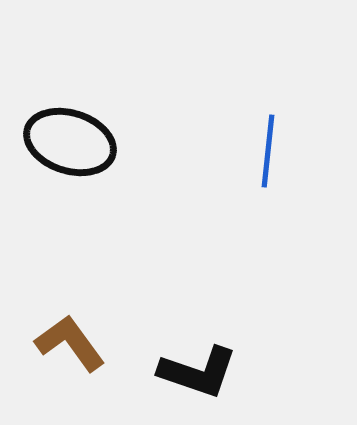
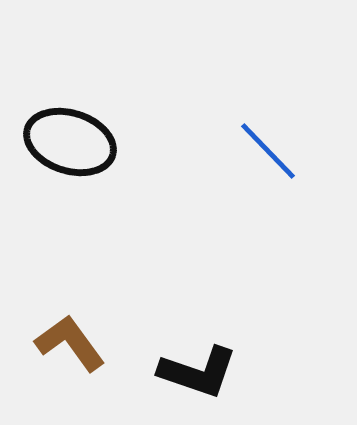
blue line: rotated 50 degrees counterclockwise
